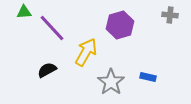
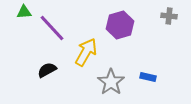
gray cross: moved 1 px left, 1 px down
